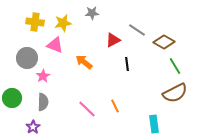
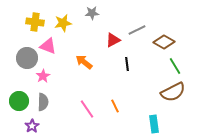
gray line: rotated 60 degrees counterclockwise
pink triangle: moved 7 px left, 1 px down
brown semicircle: moved 2 px left, 1 px up
green circle: moved 7 px right, 3 px down
pink line: rotated 12 degrees clockwise
purple star: moved 1 px left, 1 px up
